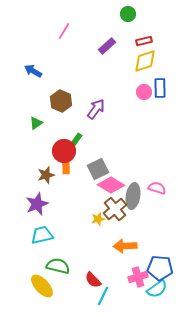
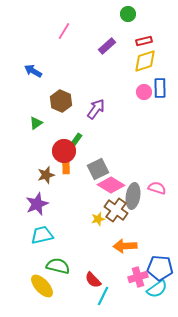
brown cross: moved 1 px right, 1 px down; rotated 15 degrees counterclockwise
